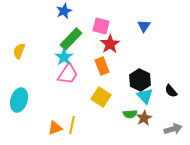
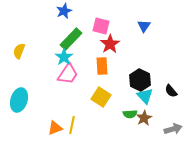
orange rectangle: rotated 18 degrees clockwise
